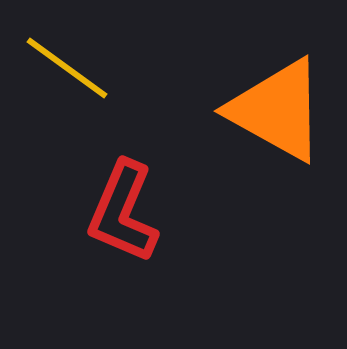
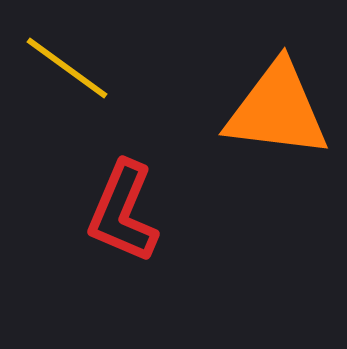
orange triangle: rotated 22 degrees counterclockwise
